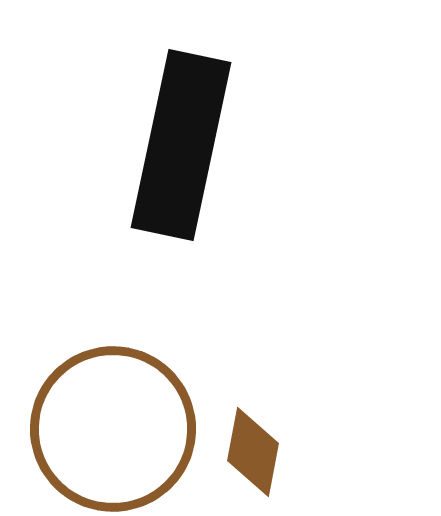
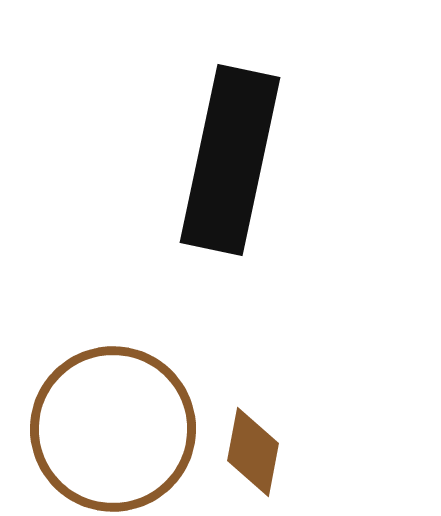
black rectangle: moved 49 px right, 15 px down
